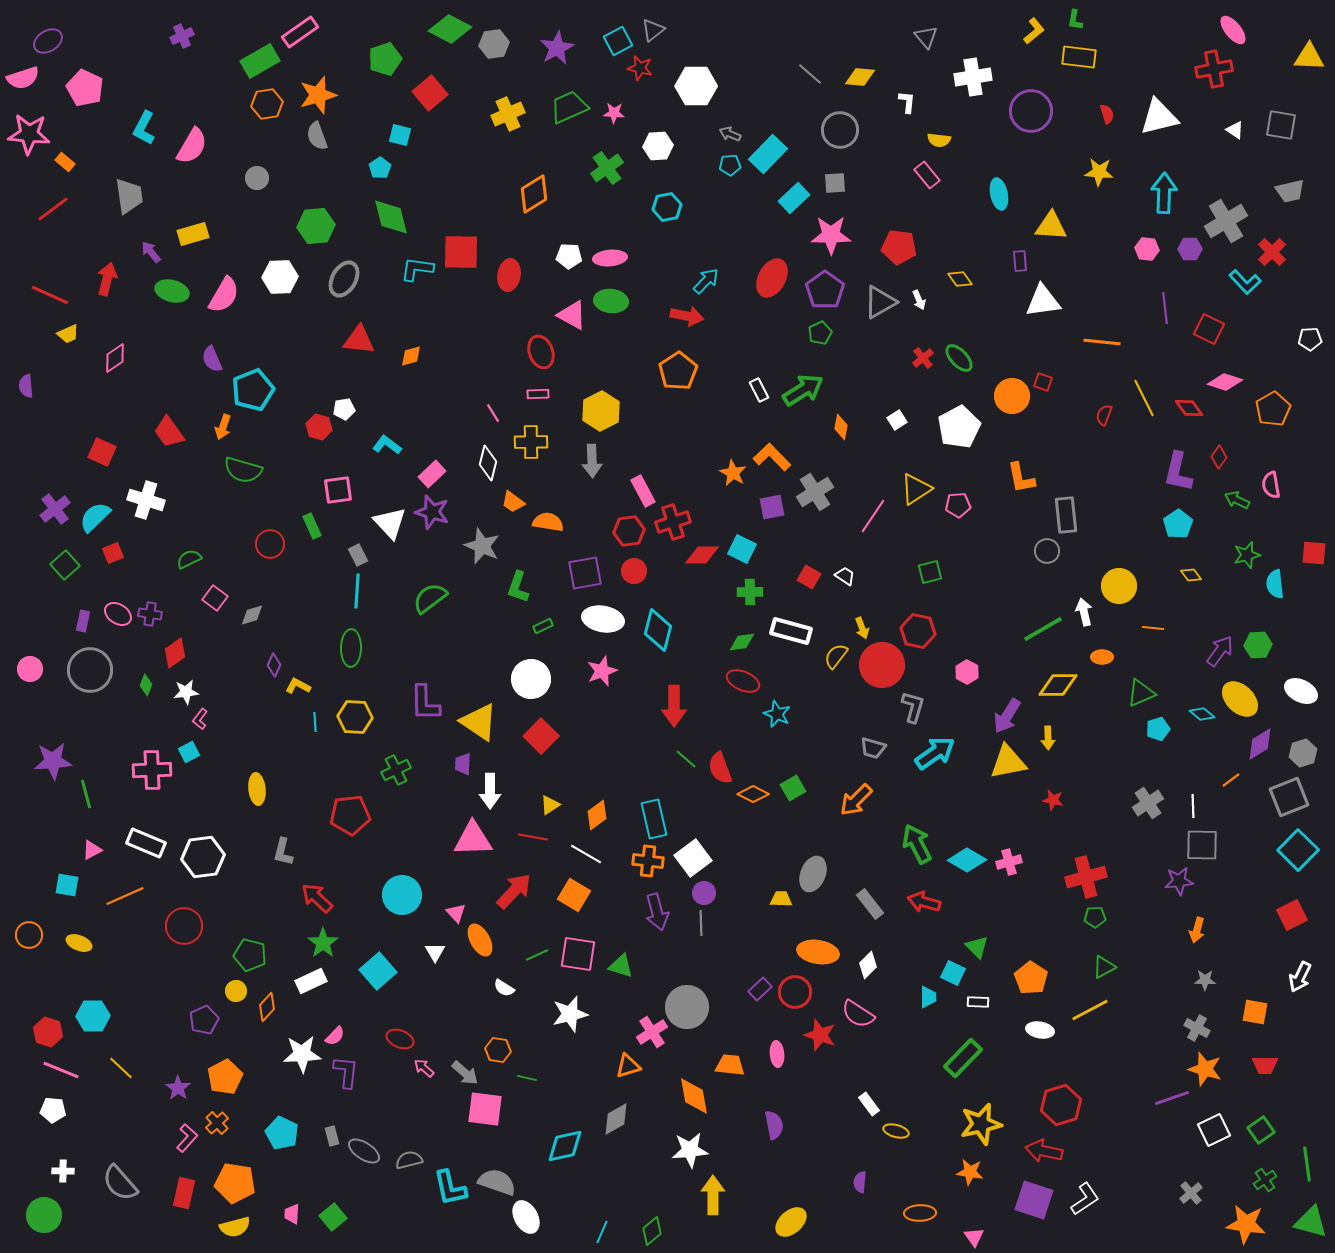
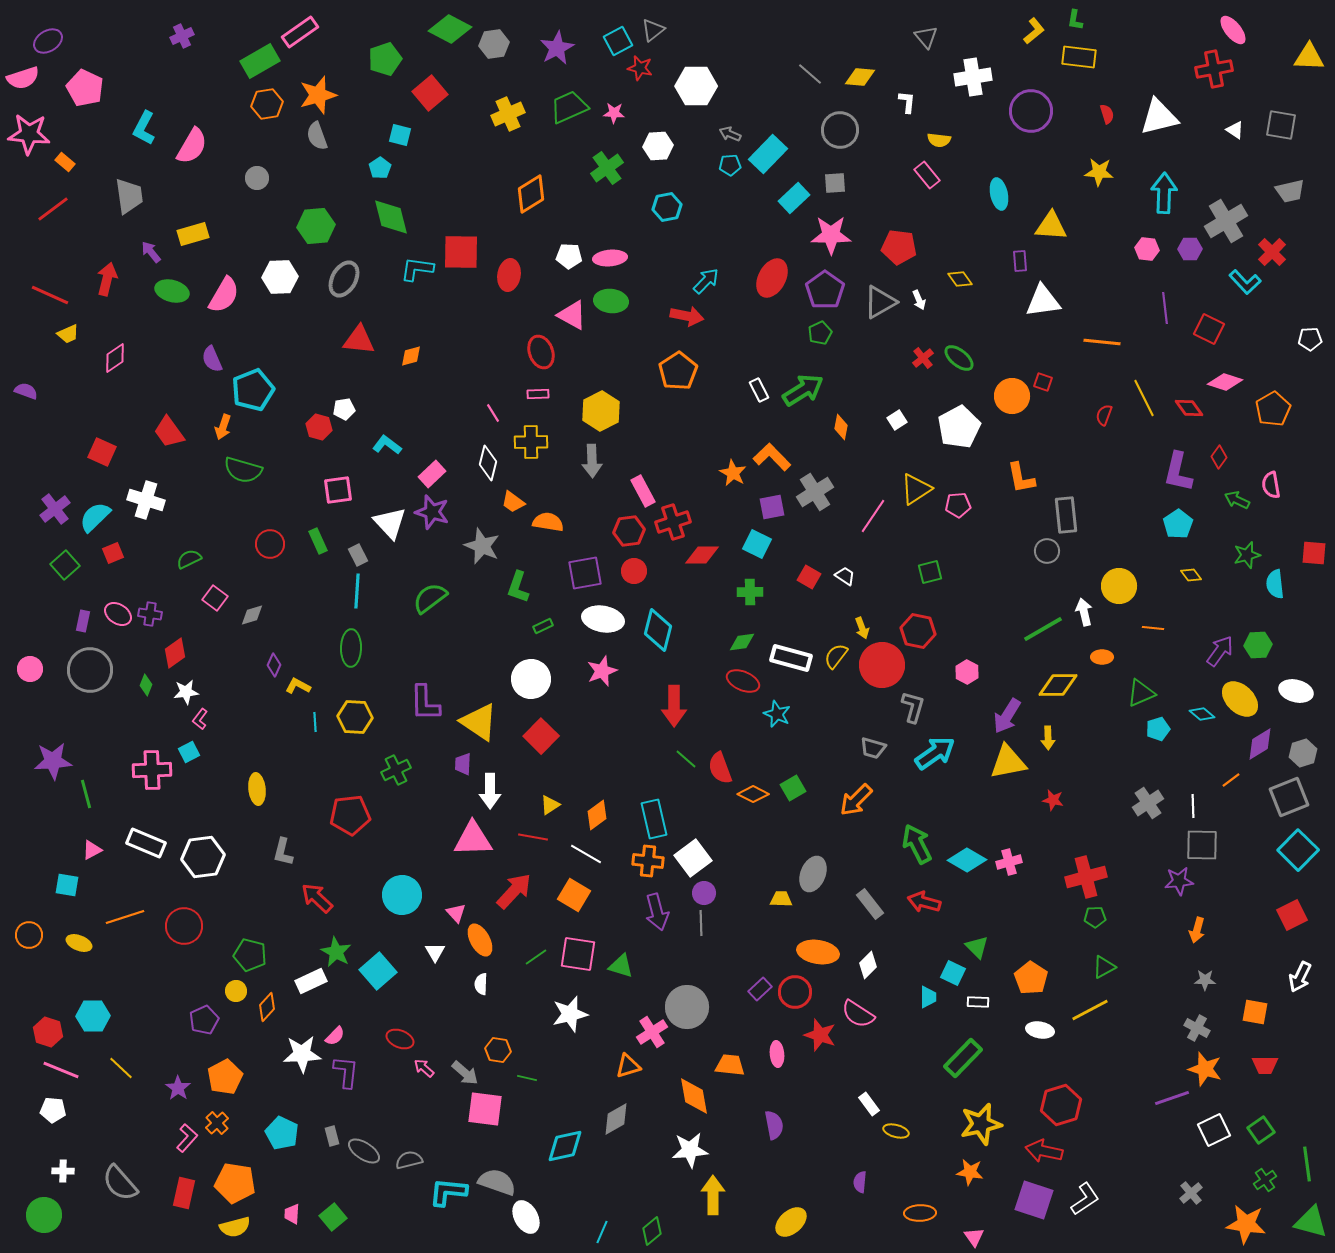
orange diamond at (534, 194): moved 3 px left
green ellipse at (959, 358): rotated 8 degrees counterclockwise
purple semicircle at (26, 386): moved 5 px down; rotated 115 degrees clockwise
green rectangle at (312, 526): moved 6 px right, 15 px down
cyan square at (742, 549): moved 15 px right, 5 px up
white rectangle at (791, 631): moved 27 px down
white ellipse at (1301, 691): moved 5 px left; rotated 12 degrees counterclockwise
orange line at (125, 896): moved 21 px down; rotated 6 degrees clockwise
green star at (323, 943): moved 13 px right, 9 px down; rotated 8 degrees counterclockwise
green line at (537, 955): moved 1 px left, 2 px down; rotated 10 degrees counterclockwise
white semicircle at (504, 988): moved 23 px left, 4 px up; rotated 60 degrees clockwise
cyan L-shape at (450, 1188): moved 2 px left, 4 px down; rotated 108 degrees clockwise
